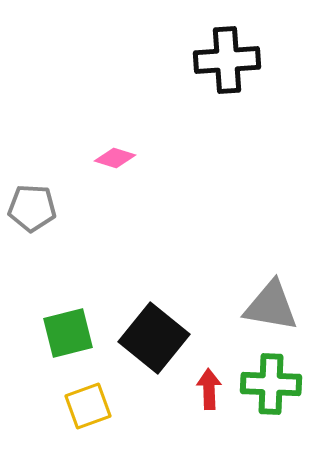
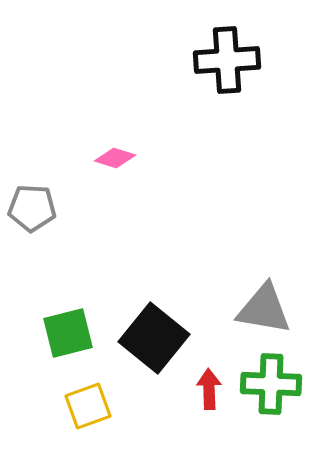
gray triangle: moved 7 px left, 3 px down
